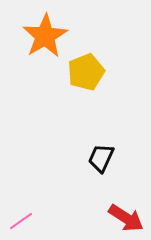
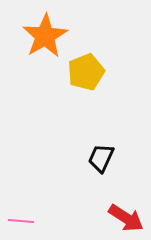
pink line: rotated 40 degrees clockwise
